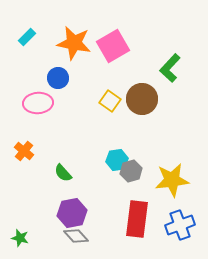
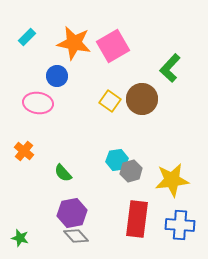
blue circle: moved 1 px left, 2 px up
pink ellipse: rotated 12 degrees clockwise
blue cross: rotated 24 degrees clockwise
